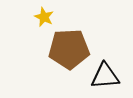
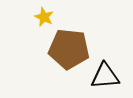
brown pentagon: rotated 9 degrees clockwise
